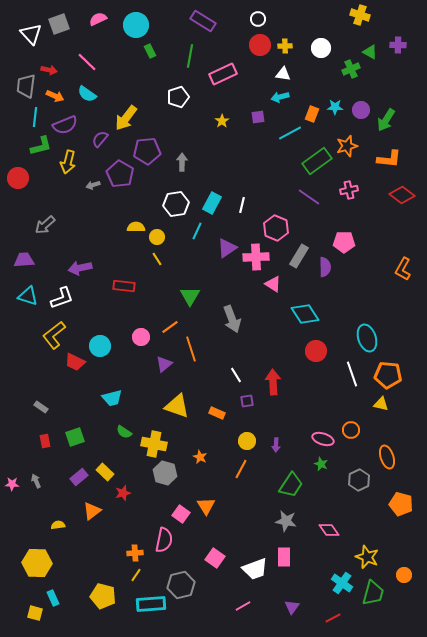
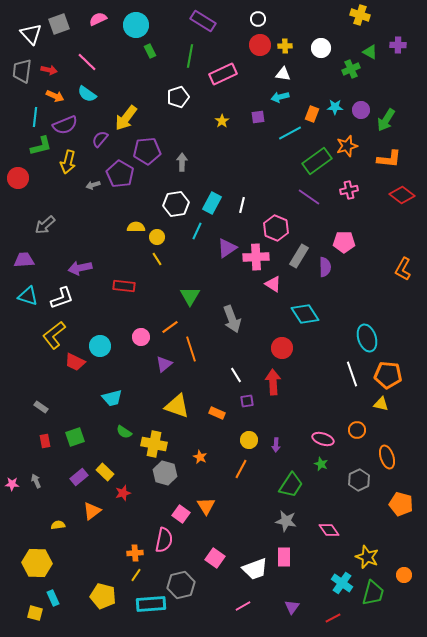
gray trapezoid at (26, 86): moved 4 px left, 15 px up
red circle at (316, 351): moved 34 px left, 3 px up
orange circle at (351, 430): moved 6 px right
yellow circle at (247, 441): moved 2 px right, 1 px up
